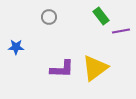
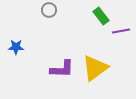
gray circle: moved 7 px up
